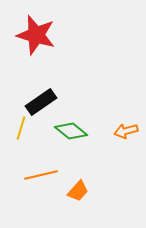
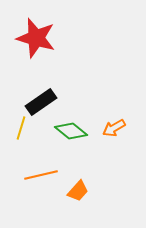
red star: moved 3 px down
orange arrow: moved 12 px left, 3 px up; rotated 15 degrees counterclockwise
